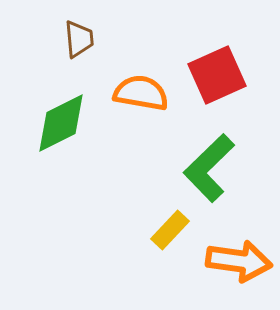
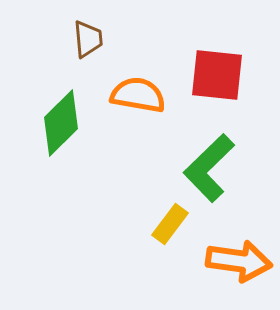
brown trapezoid: moved 9 px right
red square: rotated 30 degrees clockwise
orange semicircle: moved 3 px left, 2 px down
green diamond: rotated 18 degrees counterclockwise
yellow rectangle: moved 6 px up; rotated 6 degrees counterclockwise
